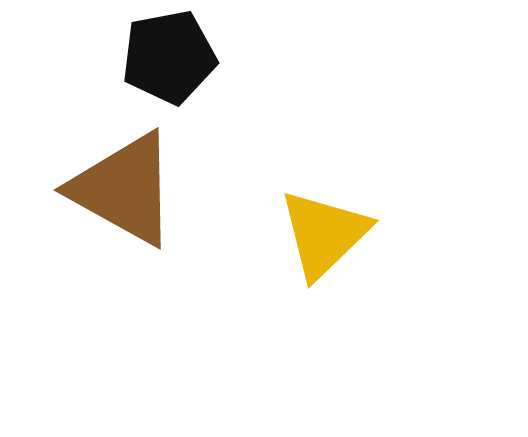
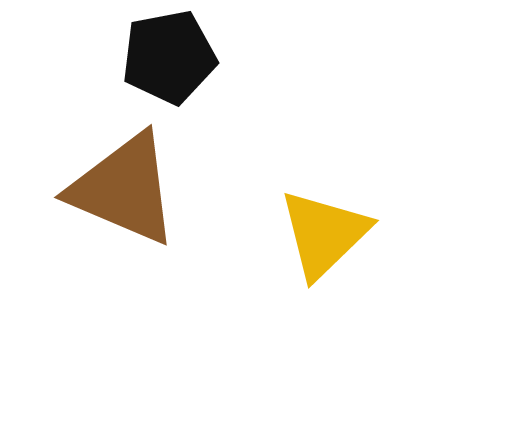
brown triangle: rotated 6 degrees counterclockwise
